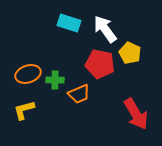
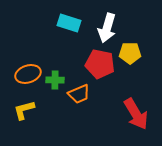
white arrow: moved 2 px right, 1 px up; rotated 128 degrees counterclockwise
yellow pentagon: rotated 25 degrees counterclockwise
